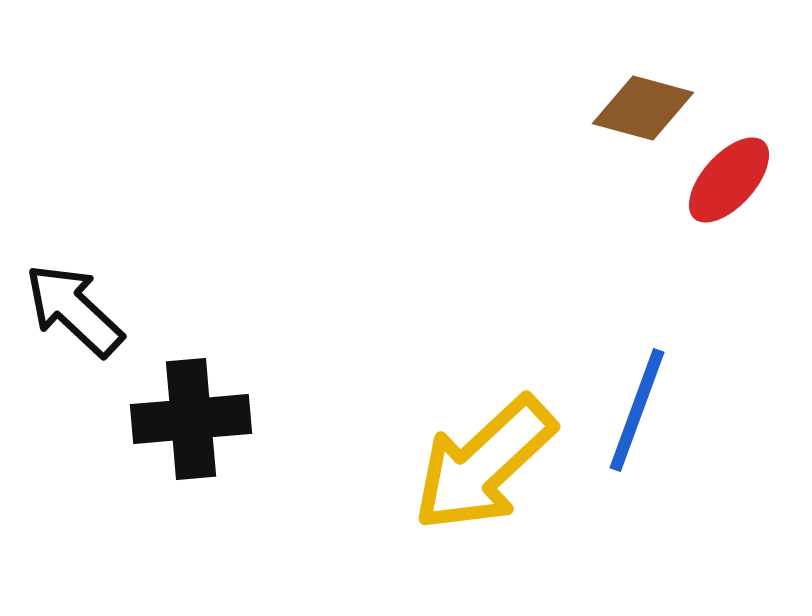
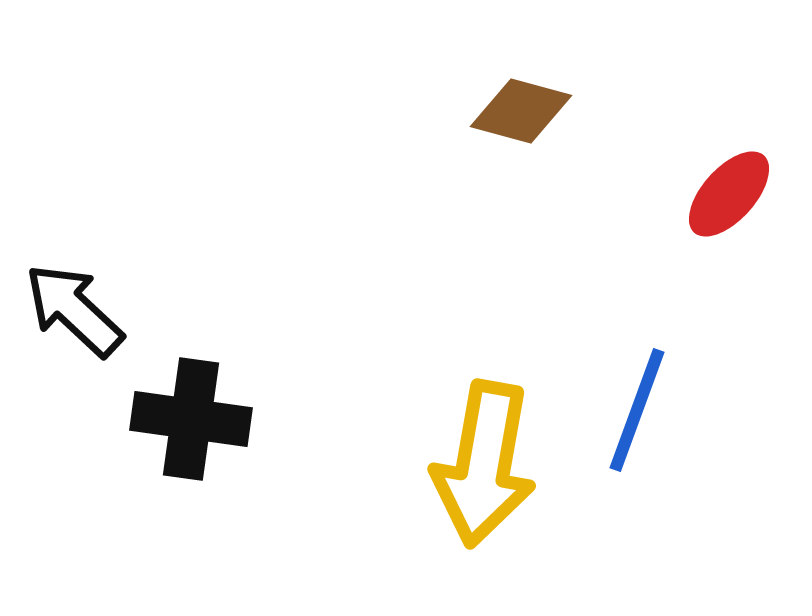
brown diamond: moved 122 px left, 3 px down
red ellipse: moved 14 px down
black cross: rotated 13 degrees clockwise
yellow arrow: rotated 37 degrees counterclockwise
